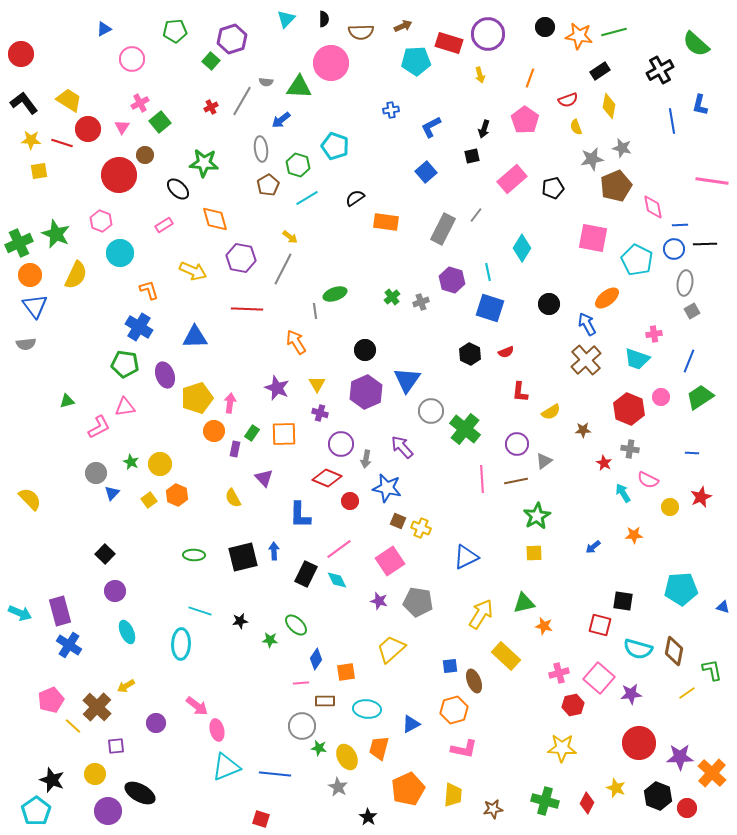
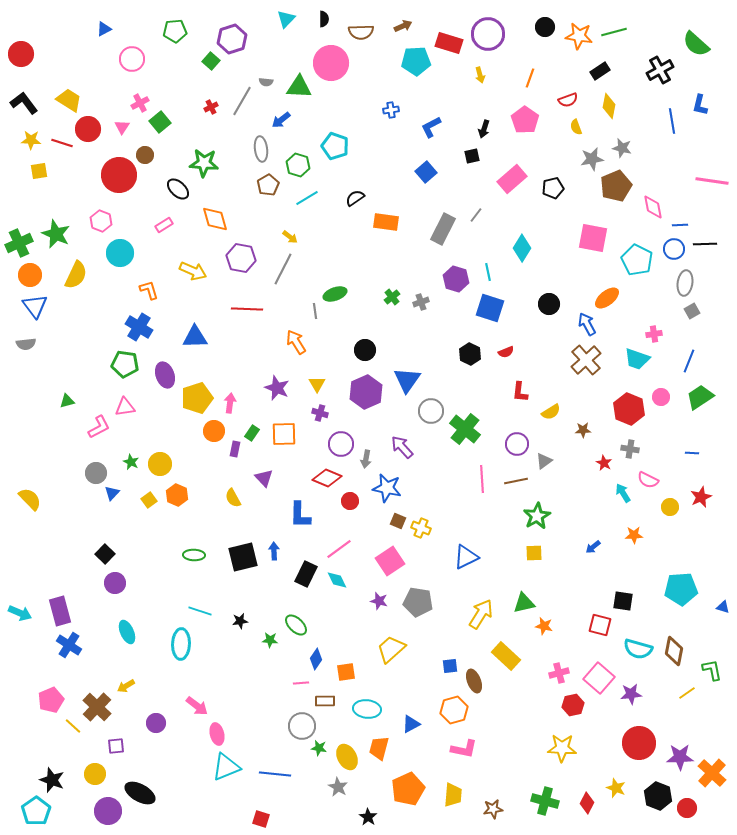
purple hexagon at (452, 280): moved 4 px right, 1 px up
purple circle at (115, 591): moved 8 px up
pink ellipse at (217, 730): moved 4 px down
